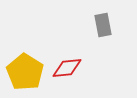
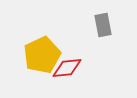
yellow pentagon: moved 17 px right, 17 px up; rotated 15 degrees clockwise
